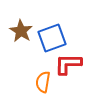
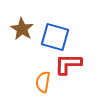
brown star: moved 1 px right, 2 px up
blue square: moved 3 px right, 1 px up; rotated 36 degrees clockwise
